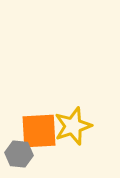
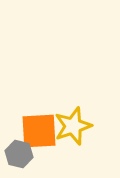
gray hexagon: rotated 8 degrees clockwise
